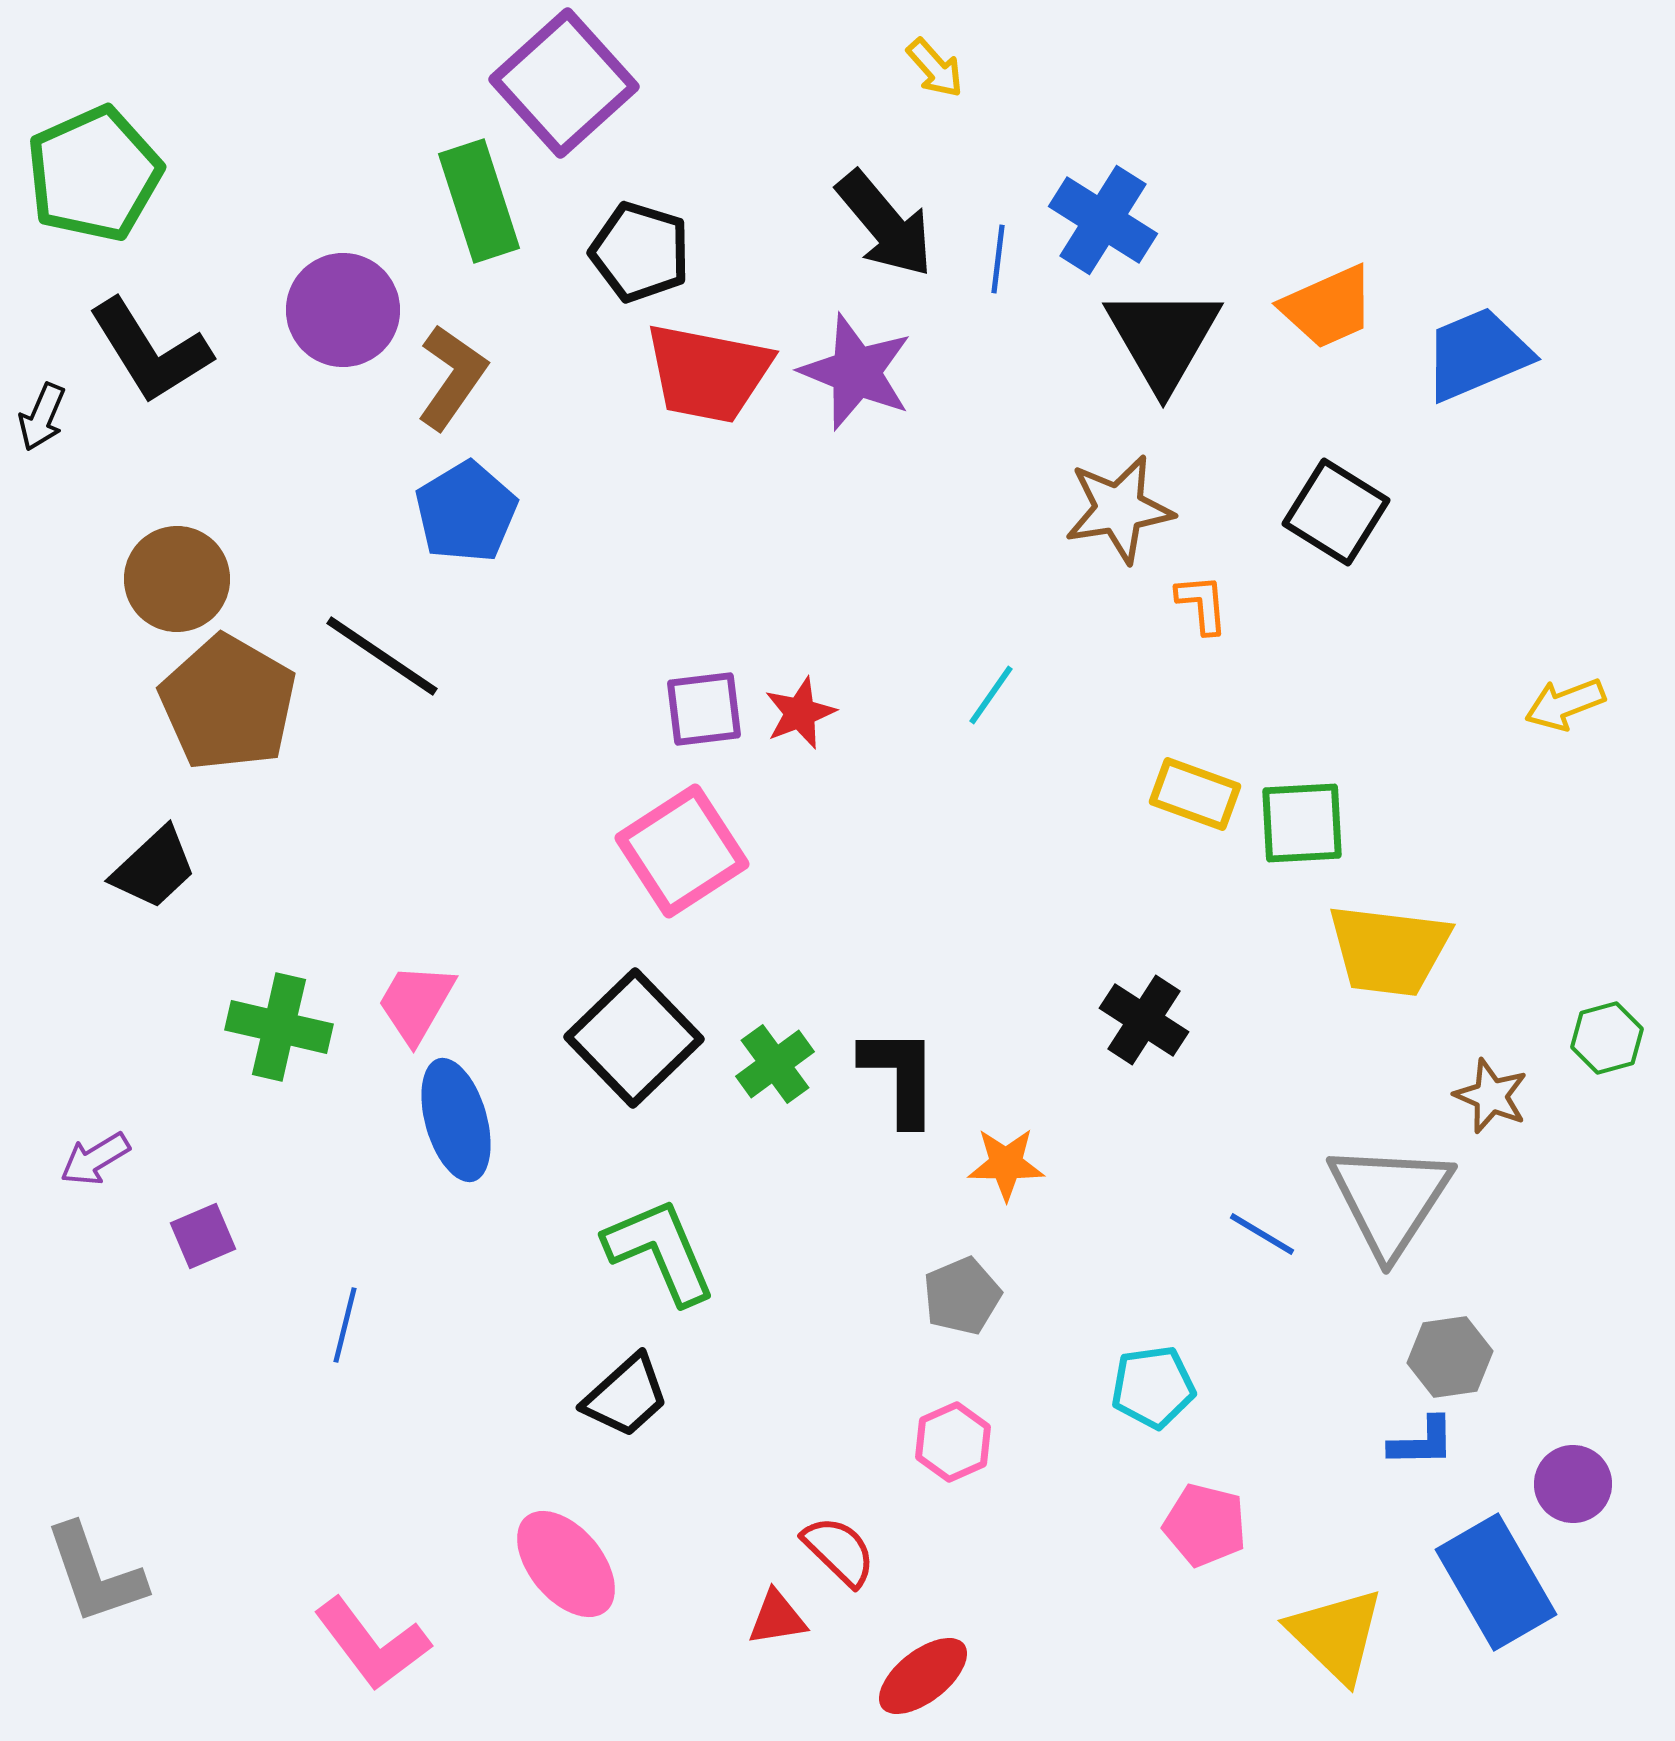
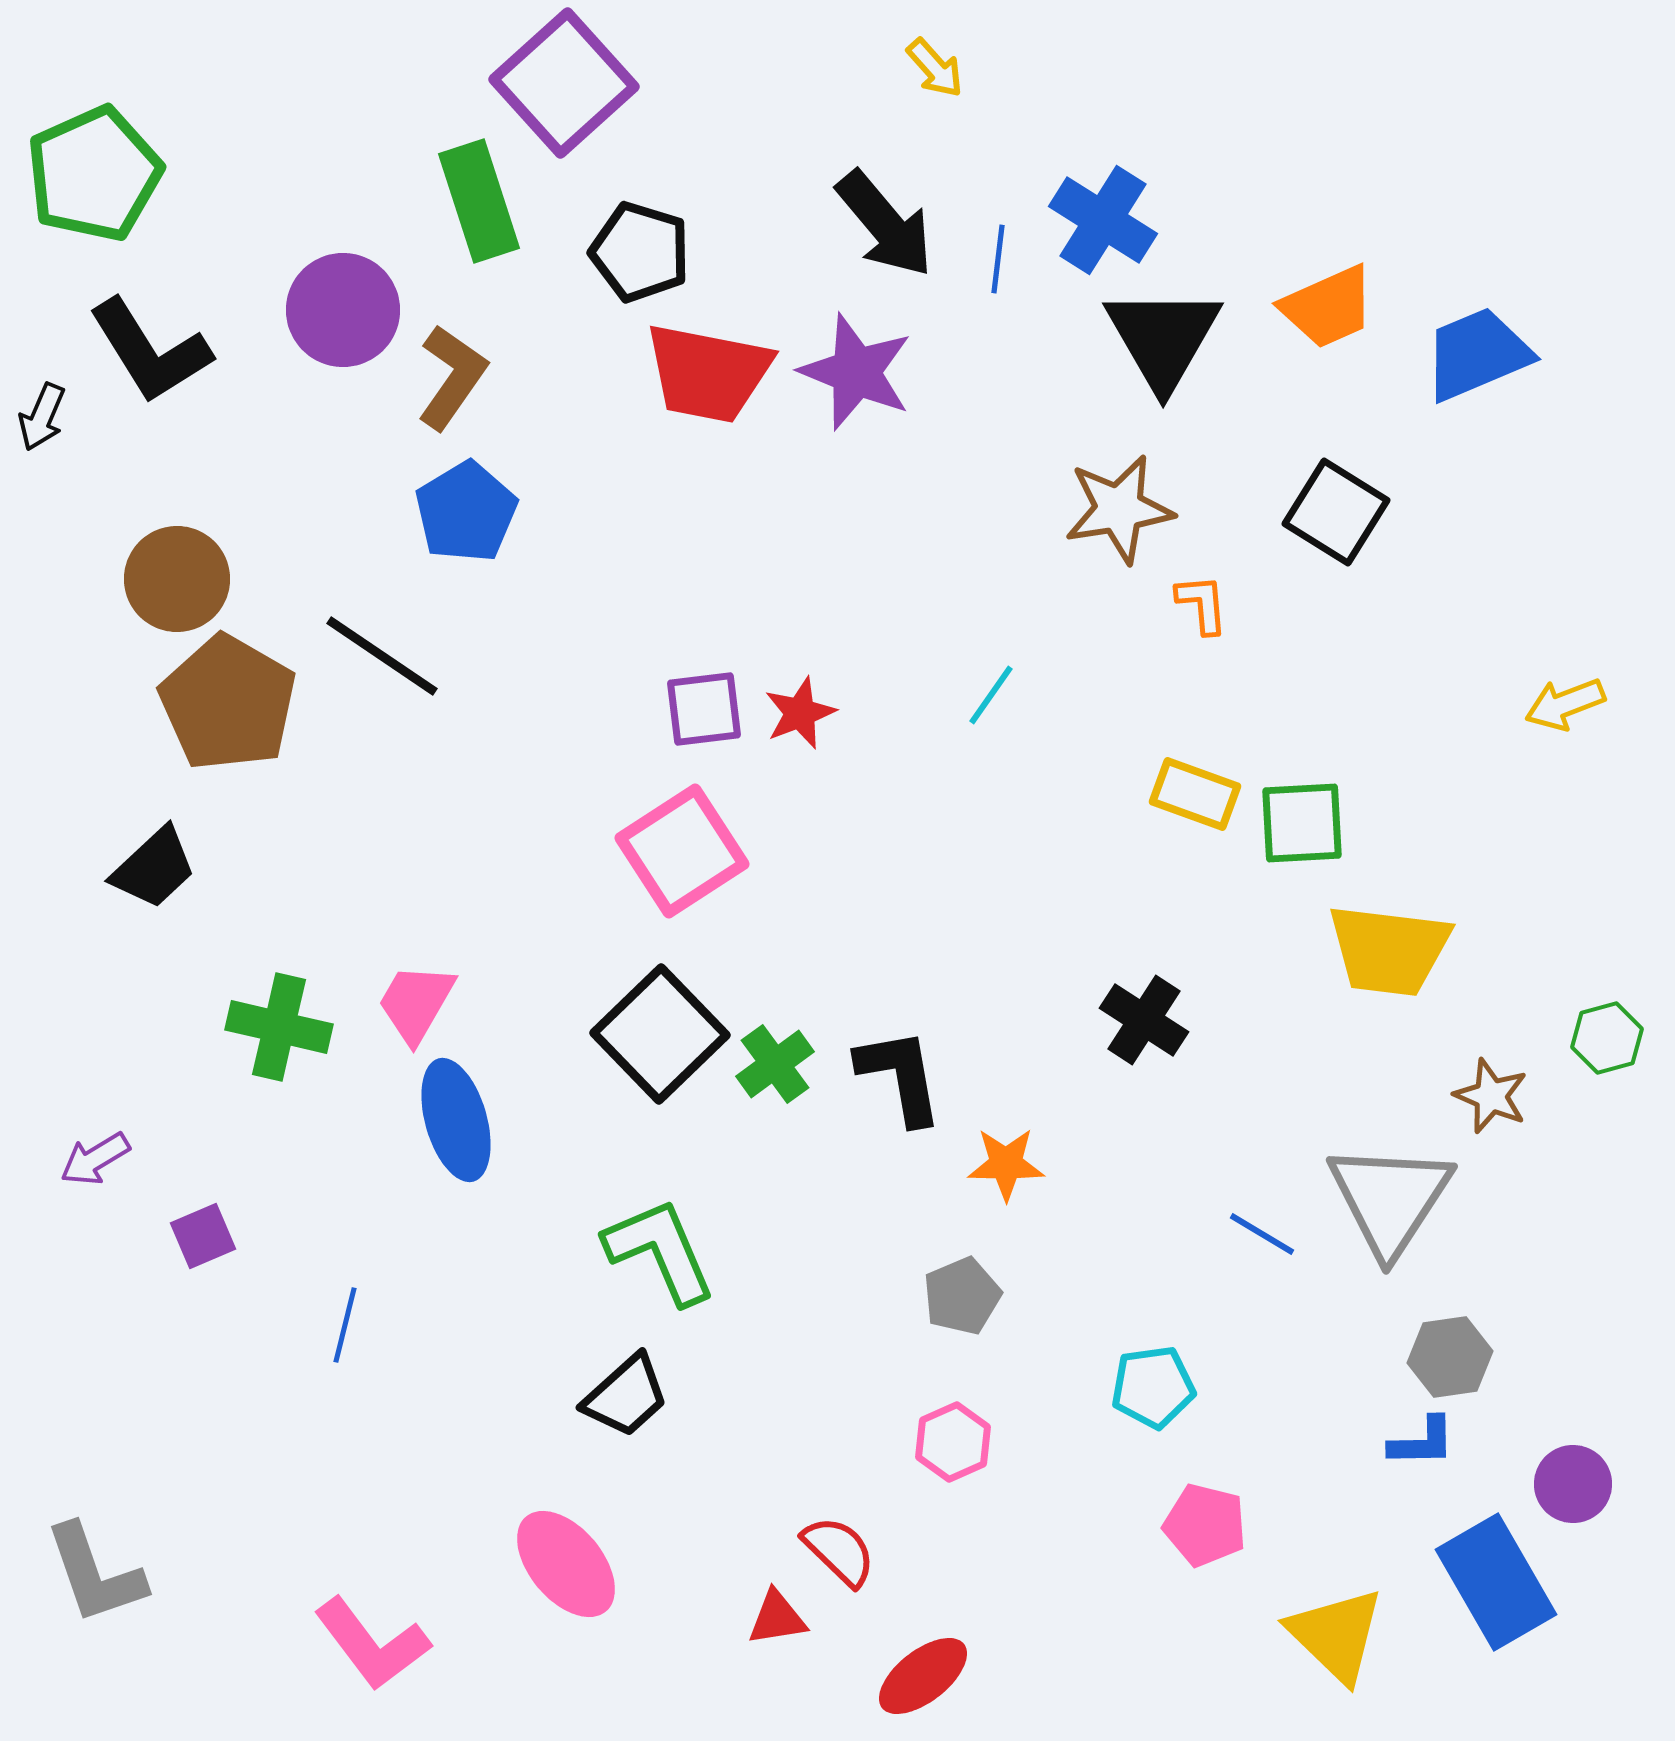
black square at (634, 1038): moved 26 px right, 4 px up
black L-shape at (900, 1076): rotated 10 degrees counterclockwise
